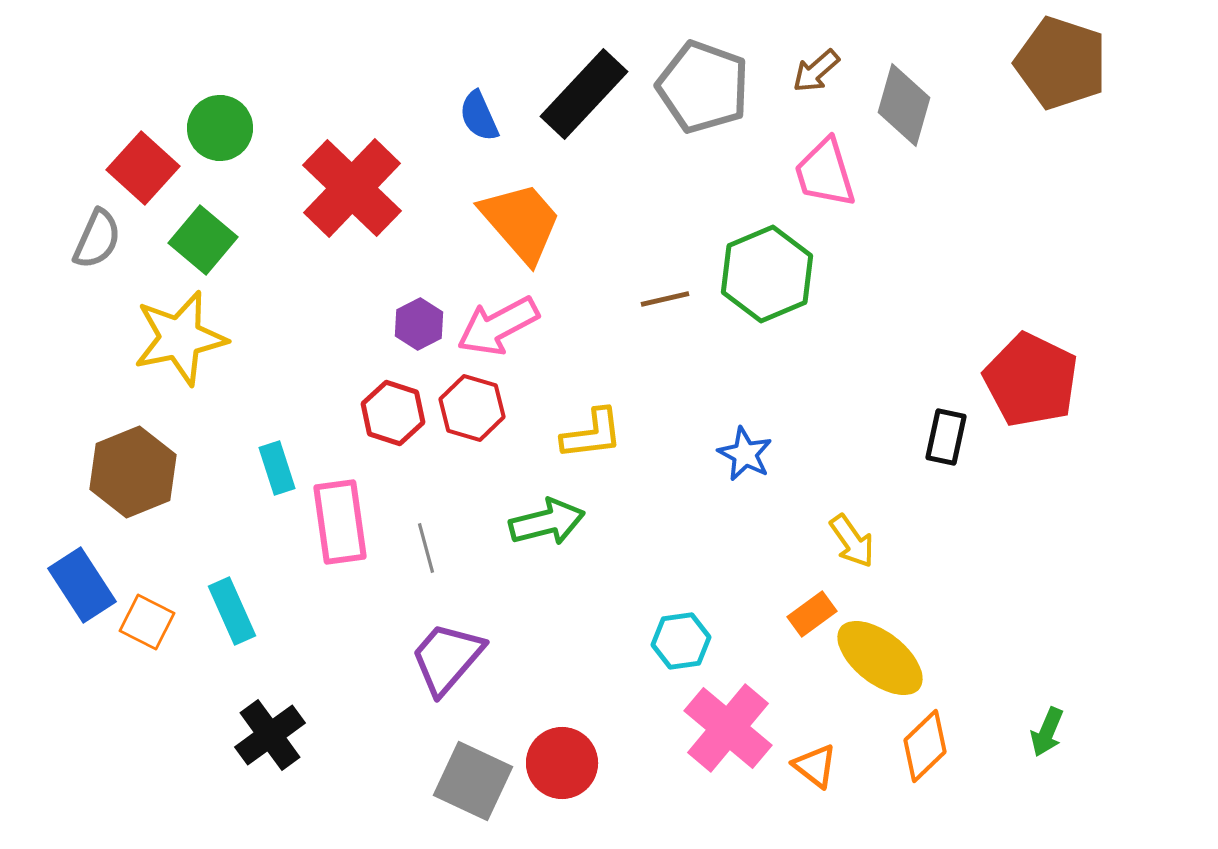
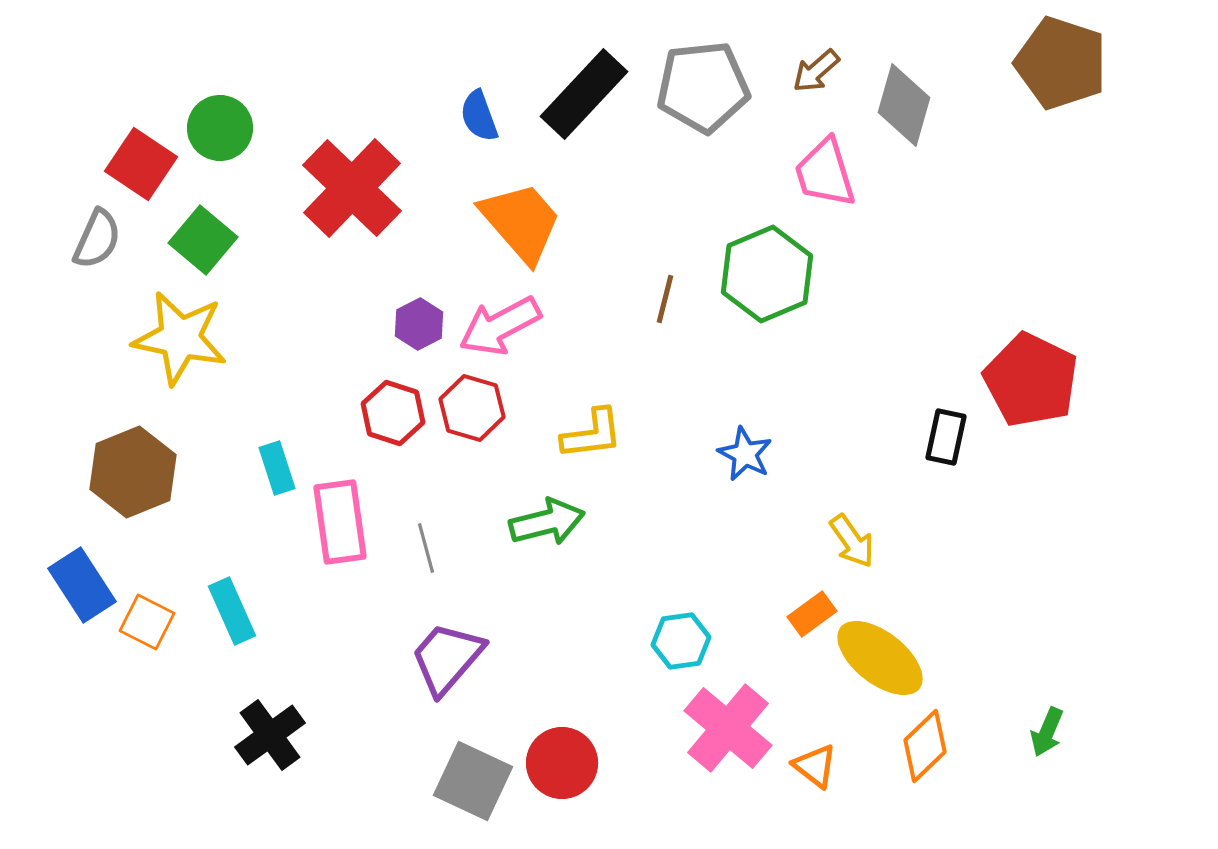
gray pentagon at (703, 87): rotated 26 degrees counterclockwise
blue semicircle at (479, 116): rotated 4 degrees clockwise
red square at (143, 168): moved 2 px left, 4 px up; rotated 8 degrees counterclockwise
brown line at (665, 299): rotated 63 degrees counterclockwise
pink arrow at (498, 326): moved 2 px right
yellow star at (180, 338): rotated 24 degrees clockwise
